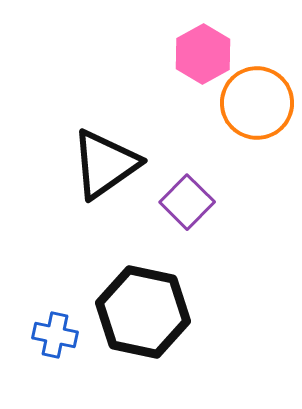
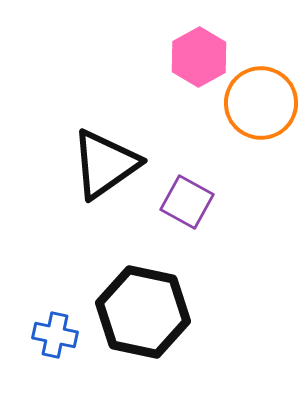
pink hexagon: moved 4 px left, 3 px down
orange circle: moved 4 px right
purple square: rotated 16 degrees counterclockwise
